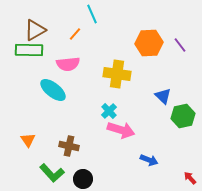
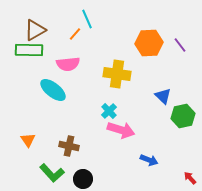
cyan line: moved 5 px left, 5 px down
